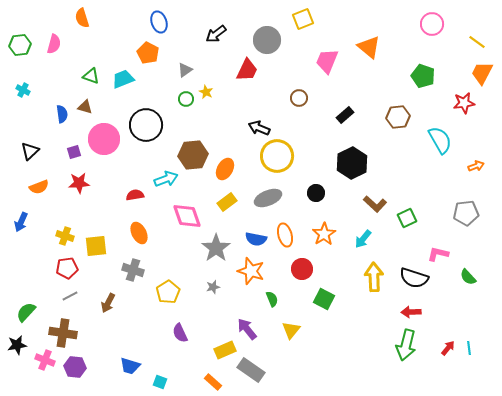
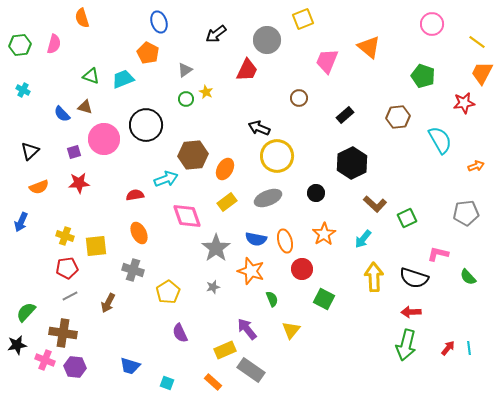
blue semicircle at (62, 114): rotated 144 degrees clockwise
orange ellipse at (285, 235): moved 6 px down
cyan square at (160, 382): moved 7 px right, 1 px down
